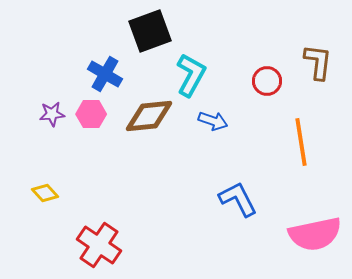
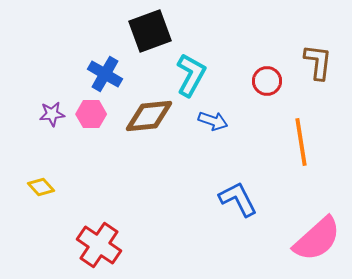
yellow diamond: moved 4 px left, 6 px up
pink semicircle: moved 2 px right, 5 px down; rotated 30 degrees counterclockwise
